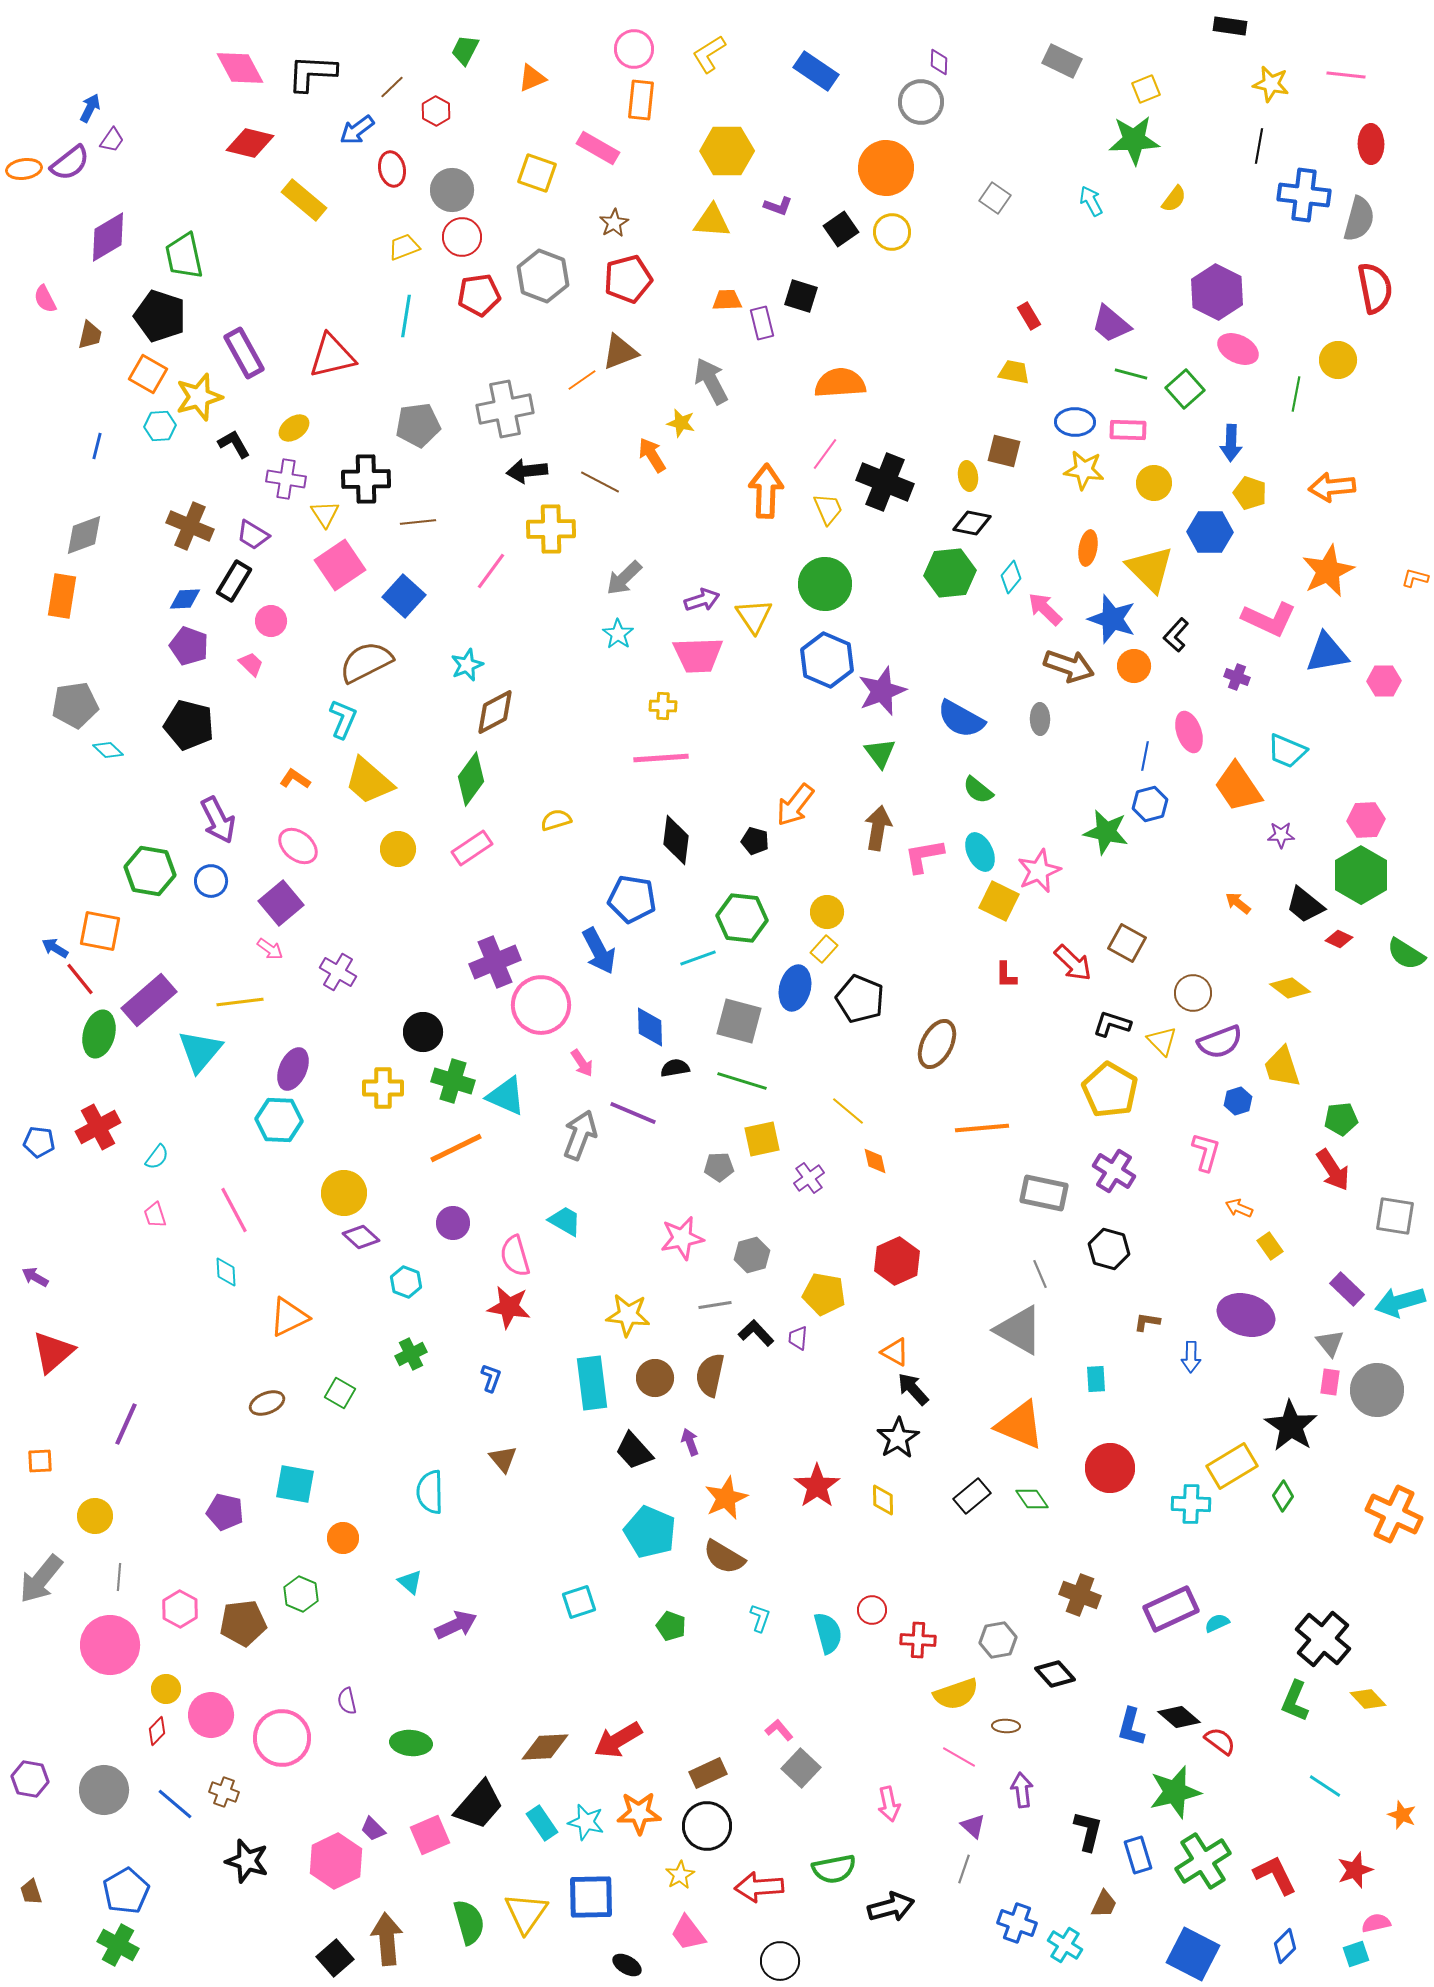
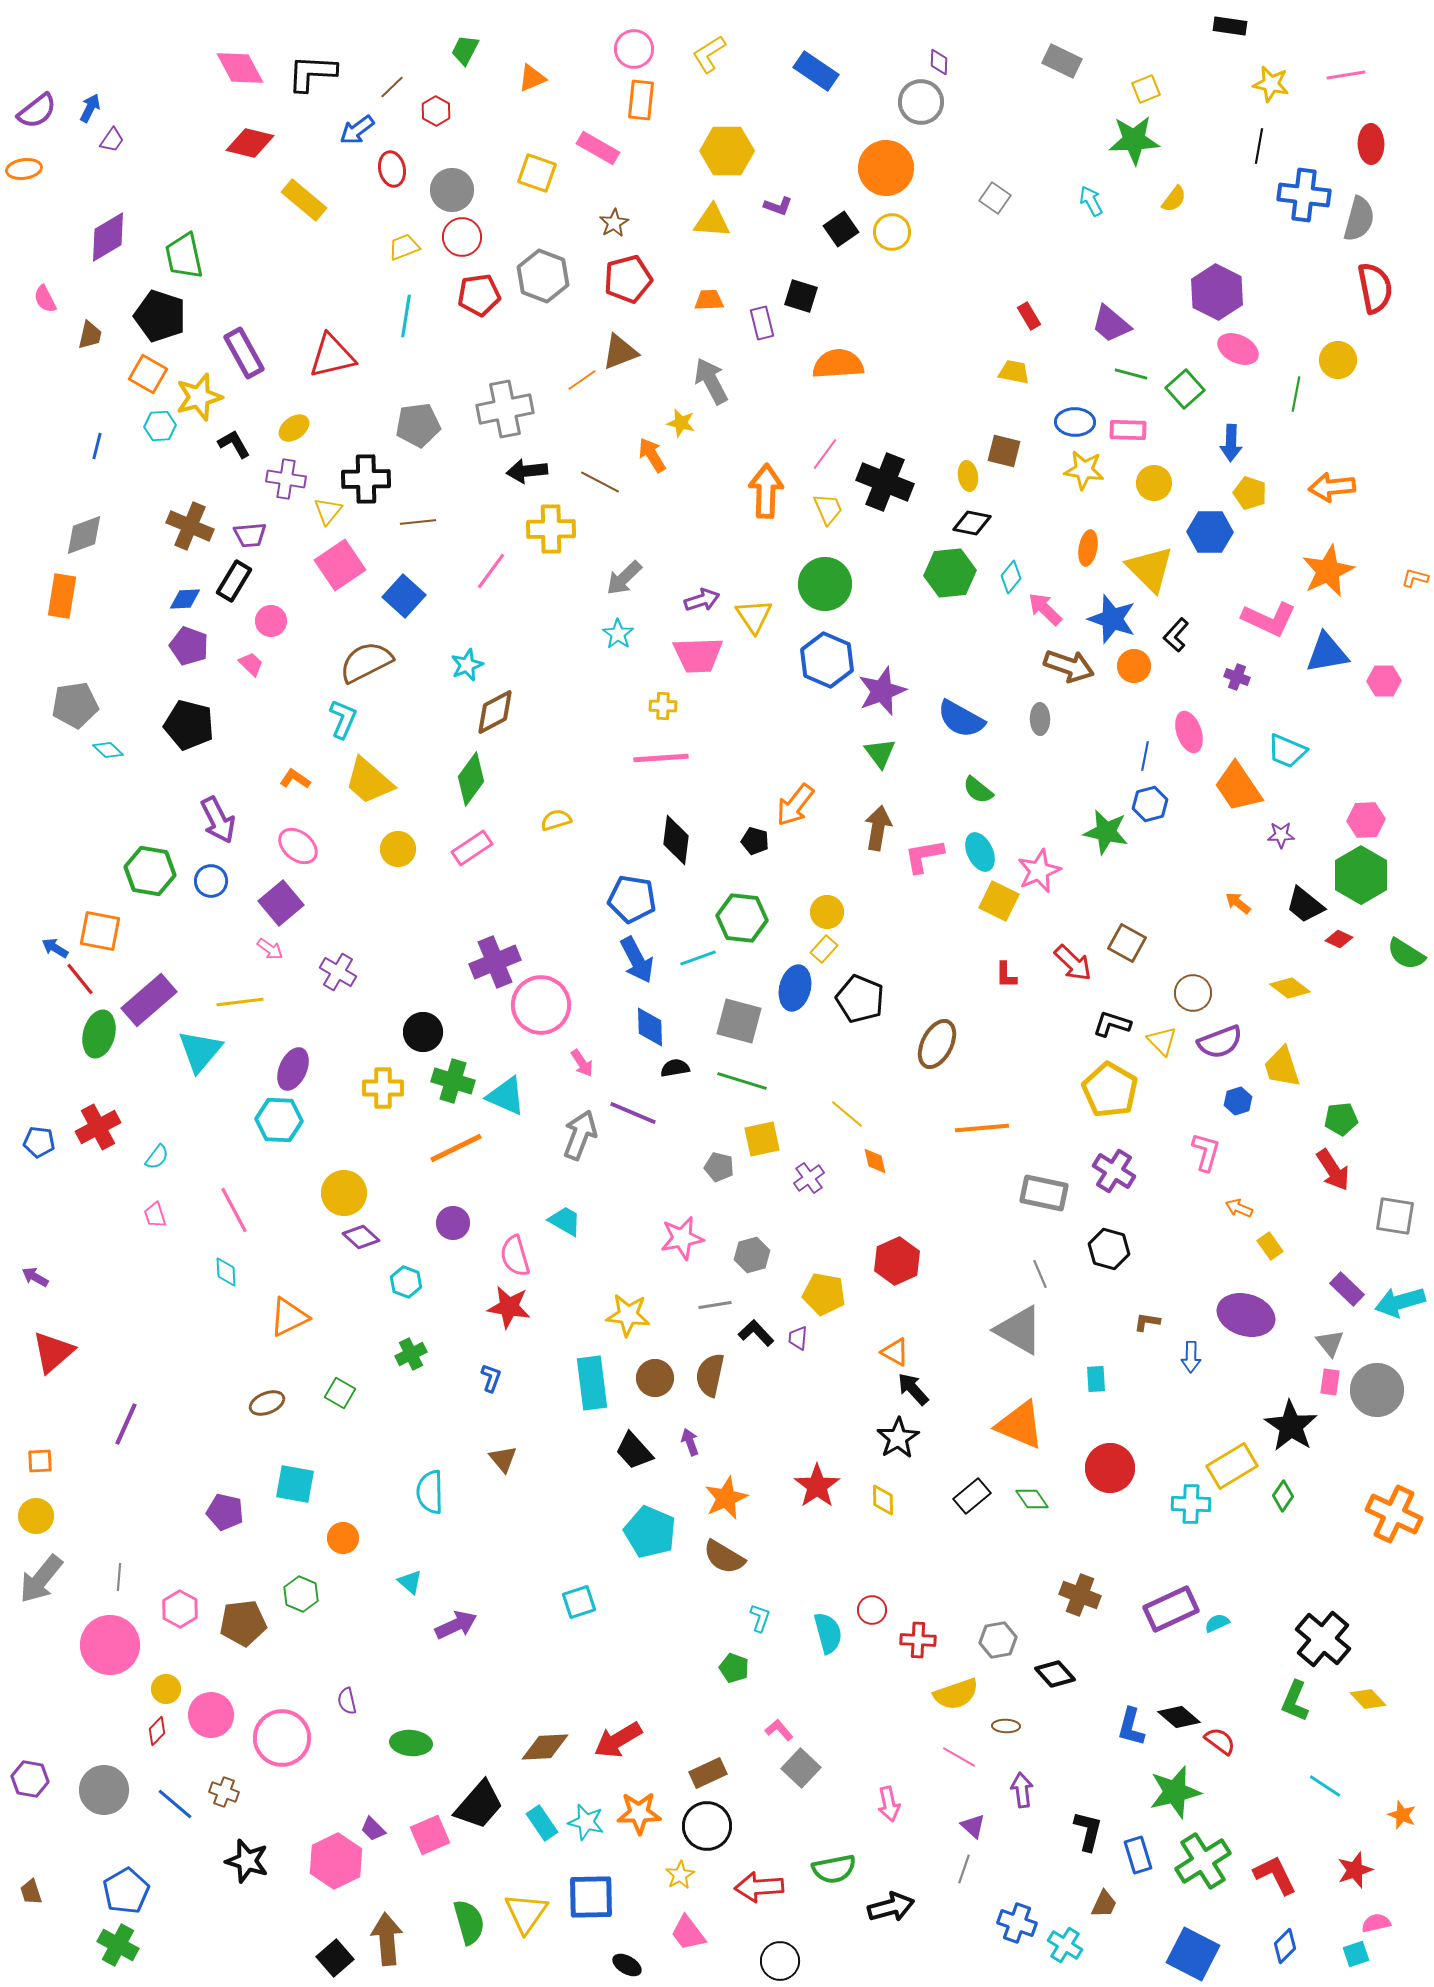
pink line at (1346, 75): rotated 15 degrees counterclockwise
purple semicircle at (70, 163): moved 33 px left, 52 px up
orange trapezoid at (727, 300): moved 18 px left
orange semicircle at (840, 383): moved 2 px left, 19 px up
yellow triangle at (325, 514): moved 3 px right, 3 px up; rotated 12 degrees clockwise
purple trapezoid at (253, 535): moved 3 px left; rotated 36 degrees counterclockwise
blue arrow at (599, 951): moved 38 px right, 9 px down
yellow line at (848, 1111): moved 1 px left, 3 px down
gray pentagon at (719, 1167): rotated 16 degrees clockwise
yellow circle at (95, 1516): moved 59 px left
green pentagon at (671, 1626): moved 63 px right, 42 px down
